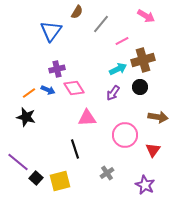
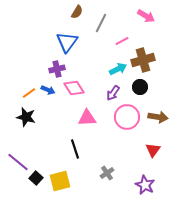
gray line: moved 1 px up; rotated 12 degrees counterclockwise
blue triangle: moved 16 px right, 11 px down
pink circle: moved 2 px right, 18 px up
